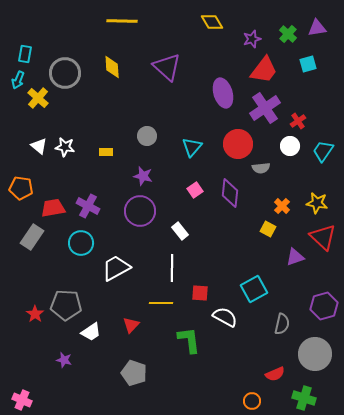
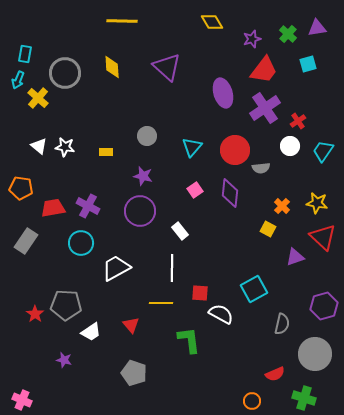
red circle at (238, 144): moved 3 px left, 6 px down
gray rectangle at (32, 237): moved 6 px left, 4 px down
white semicircle at (225, 317): moved 4 px left, 3 px up
red triangle at (131, 325): rotated 24 degrees counterclockwise
